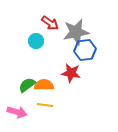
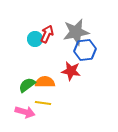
red arrow: moved 3 px left, 11 px down; rotated 102 degrees counterclockwise
cyan circle: moved 1 px left, 2 px up
red star: moved 2 px up
orange semicircle: moved 1 px right, 3 px up
yellow line: moved 2 px left, 2 px up
pink arrow: moved 8 px right
